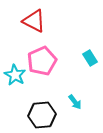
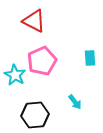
cyan rectangle: rotated 28 degrees clockwise
black hexagon: moved 7 px left
